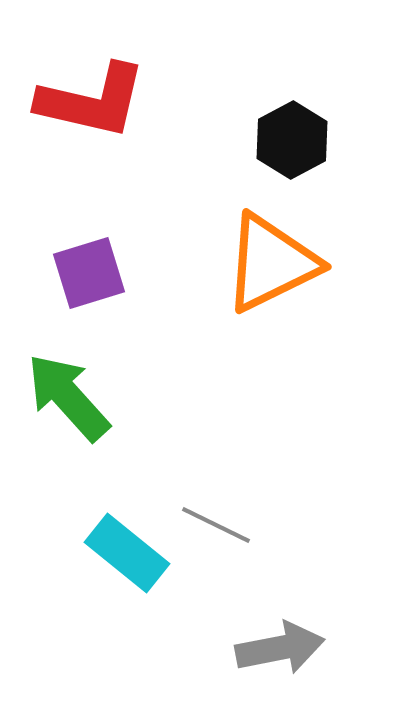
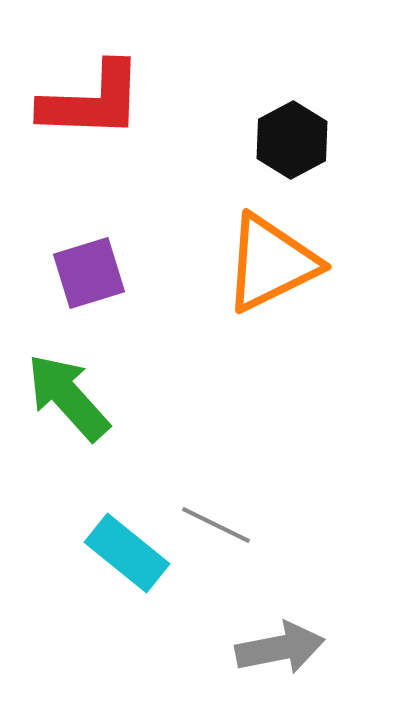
red L-shape: rotated 11 degrees counterclockwise
